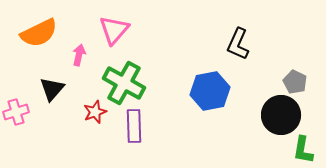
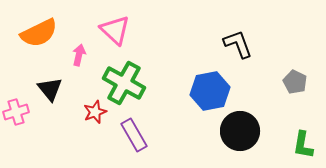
pink triangle: moved 1 px right; rotated 28 degrees counterclockwise
black L-shape: rotated 136 degrees clockwise
black triangle: moved 2 px left; rotated 20 degrees counterclockwise
black circle: moved 41 px left, 16 px down
purple rectangle: moved 9 px down; rotated 28 degrees counterclockwise
green L-shape: moved 5 px up
